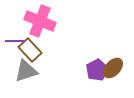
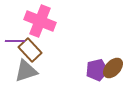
purple pentagon: rotated 15 degrees clockwise
